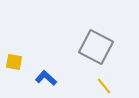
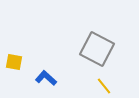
gray square: moved 1 px right, 2 px down
